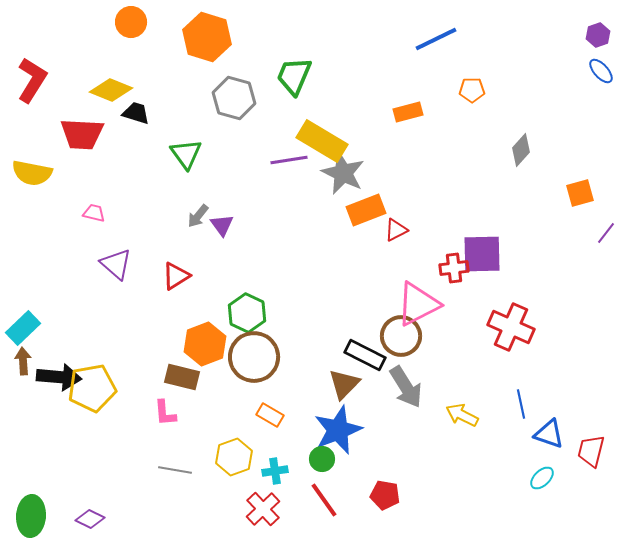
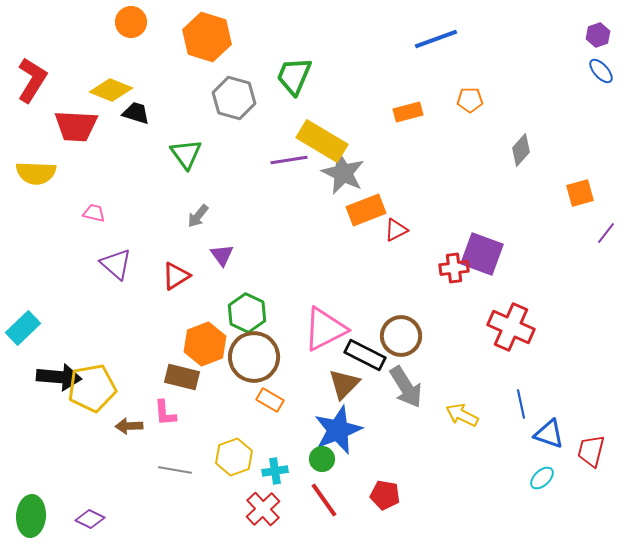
blue line at (436, 39): rotated 6 degrees clockwise
orange pentagon at (472, 90): moved 2 px left, 10 px down
red trapezoid at (82, 134): moved 6 px left, 8 px up
yellow semicircle at (32, 173): moved 4 px right; rotated 9 degrees counterclockwise
purple triangle at (222, 225): moved 30 px down
purple square at (482, 254): rotated 21 degrees clockwise
pink triangle at (418, 304): moved 93 px left, 25 px down
brown arrow at (23, 361): moved 106 px right, 65 px down; rotated 88 degrees counterclockwise
orange rectangle at (270, 415): moved 15 px up
